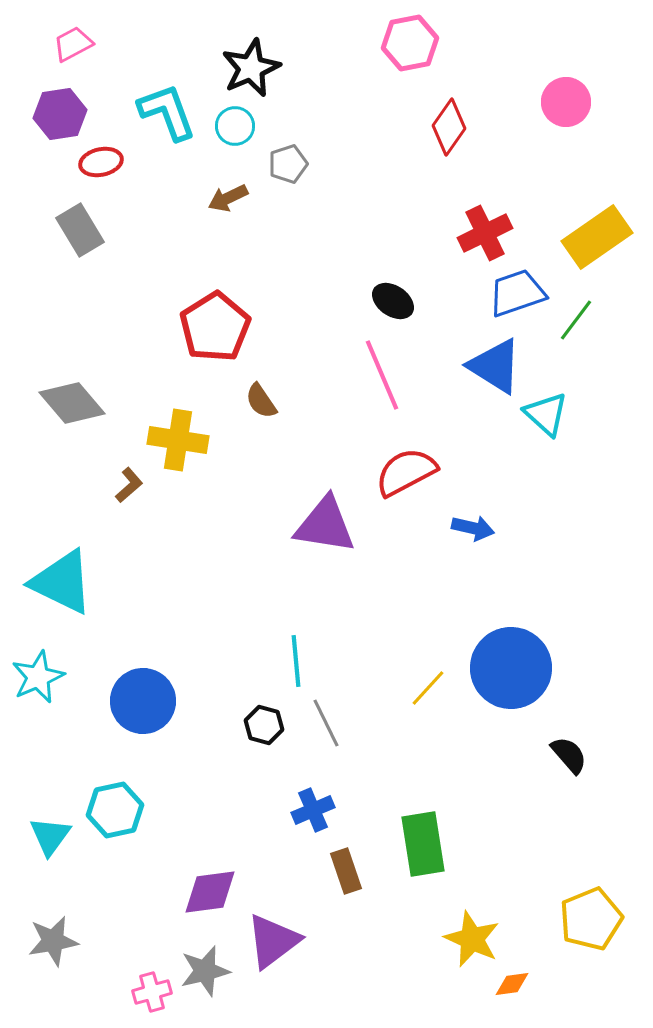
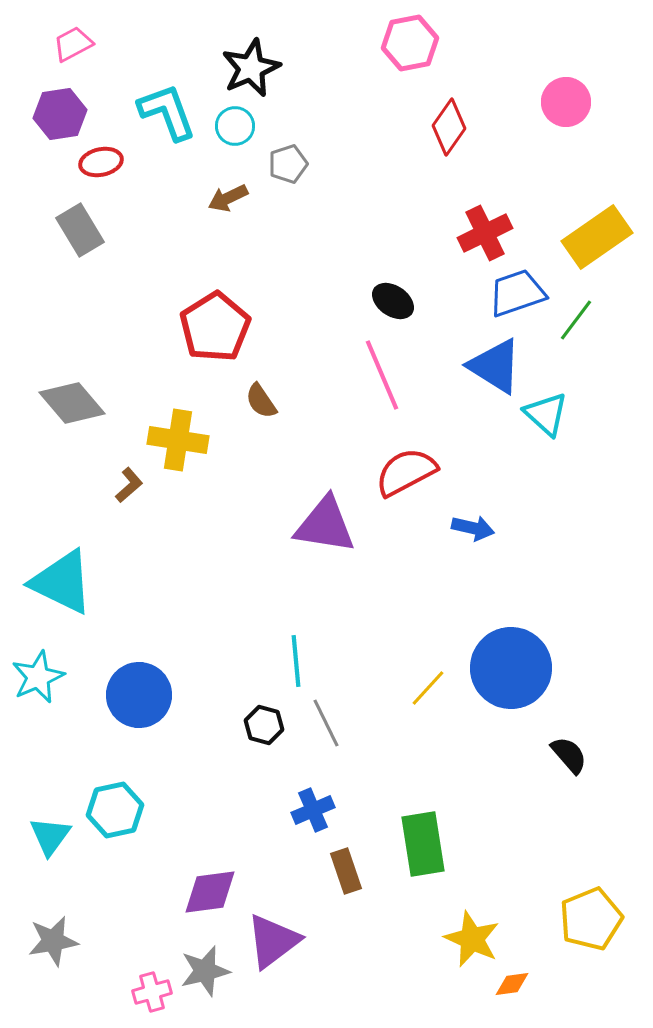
blue circle at (143, 701): moved 4 px left, 6 px up
